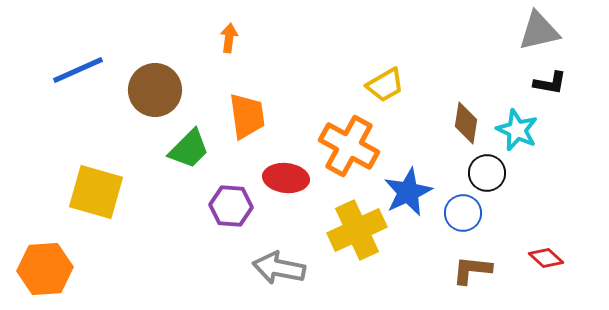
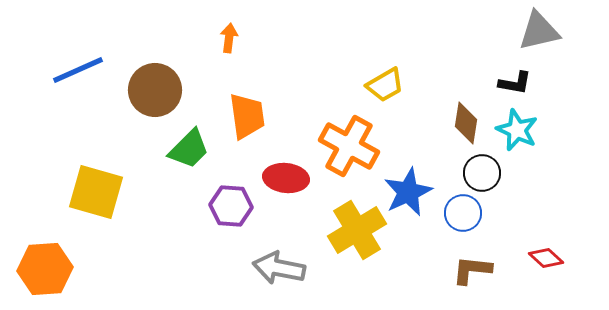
black L-shape: moved 35 px left
black circle: moved 5 px left
yellow cross: rotated 6 degrees counterclockwise
